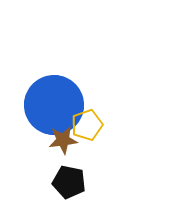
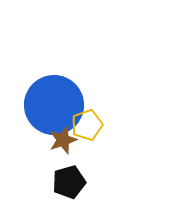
brown star: rotated 12 degrees counterclockwise
black pentagon: rotated 28 degrees counterclockwise
